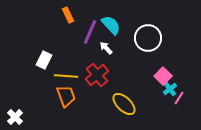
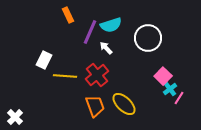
cyan semicircle: rotated 115 degrees clockwise
yellow line: moved 1 px left
orange trapezoid: moved 29 px right, 10 px down
